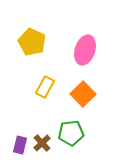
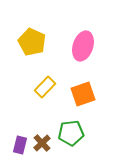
pink ellipse: moved 2 px left, 4 px up
yellow rectangle: rotated 15 degrees clockwise
orange square: rotated 25 degrees clockwise
